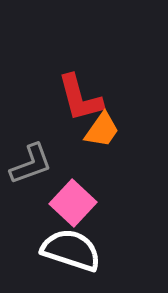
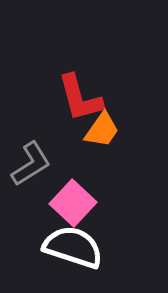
gray L-shape: rotated 12 degrees counterclockwise
white semicircle: moved 2 px right, 3 px up
